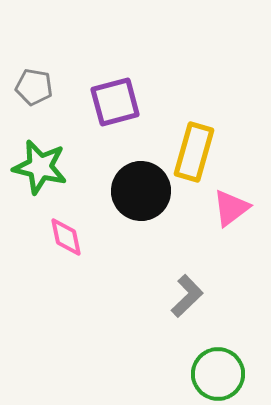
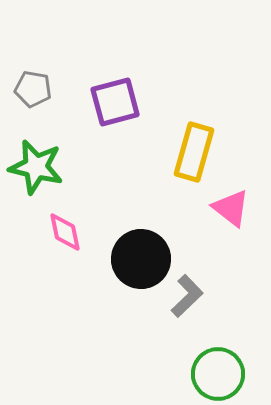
gray pentagon: moved 1 px left, 2 px down
green star: moved 4 px left
black circle: moved 68 px down
pink triangle: rotated 45 degrees counterclockwise
pink diamond: moved 1 px left, 5 px up
